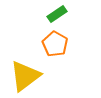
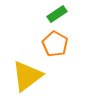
yellow triangle: moved 2 px right
